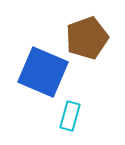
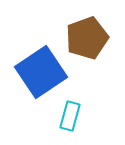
blue square: moved 2 px left; rotated 33 degrees clockwise
